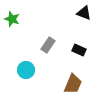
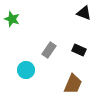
gray rectangle: moved 1 px right, 5 px down
